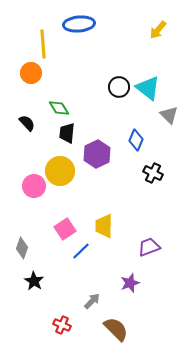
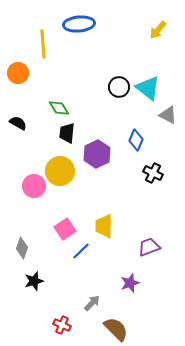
orange circle: moved 13 px left
gray triangle: moved 1 px left; rotated 18 degrees counterclockwise
black semicircle: moved 9 px left; rotated 18 degrees counterclockwise
black star: rotated 24 degrees clockwise
gray arrow: moved 2 px down
